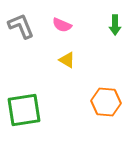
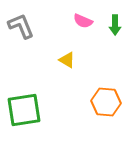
pink semicircle: moved 21 px right, 4 px up
